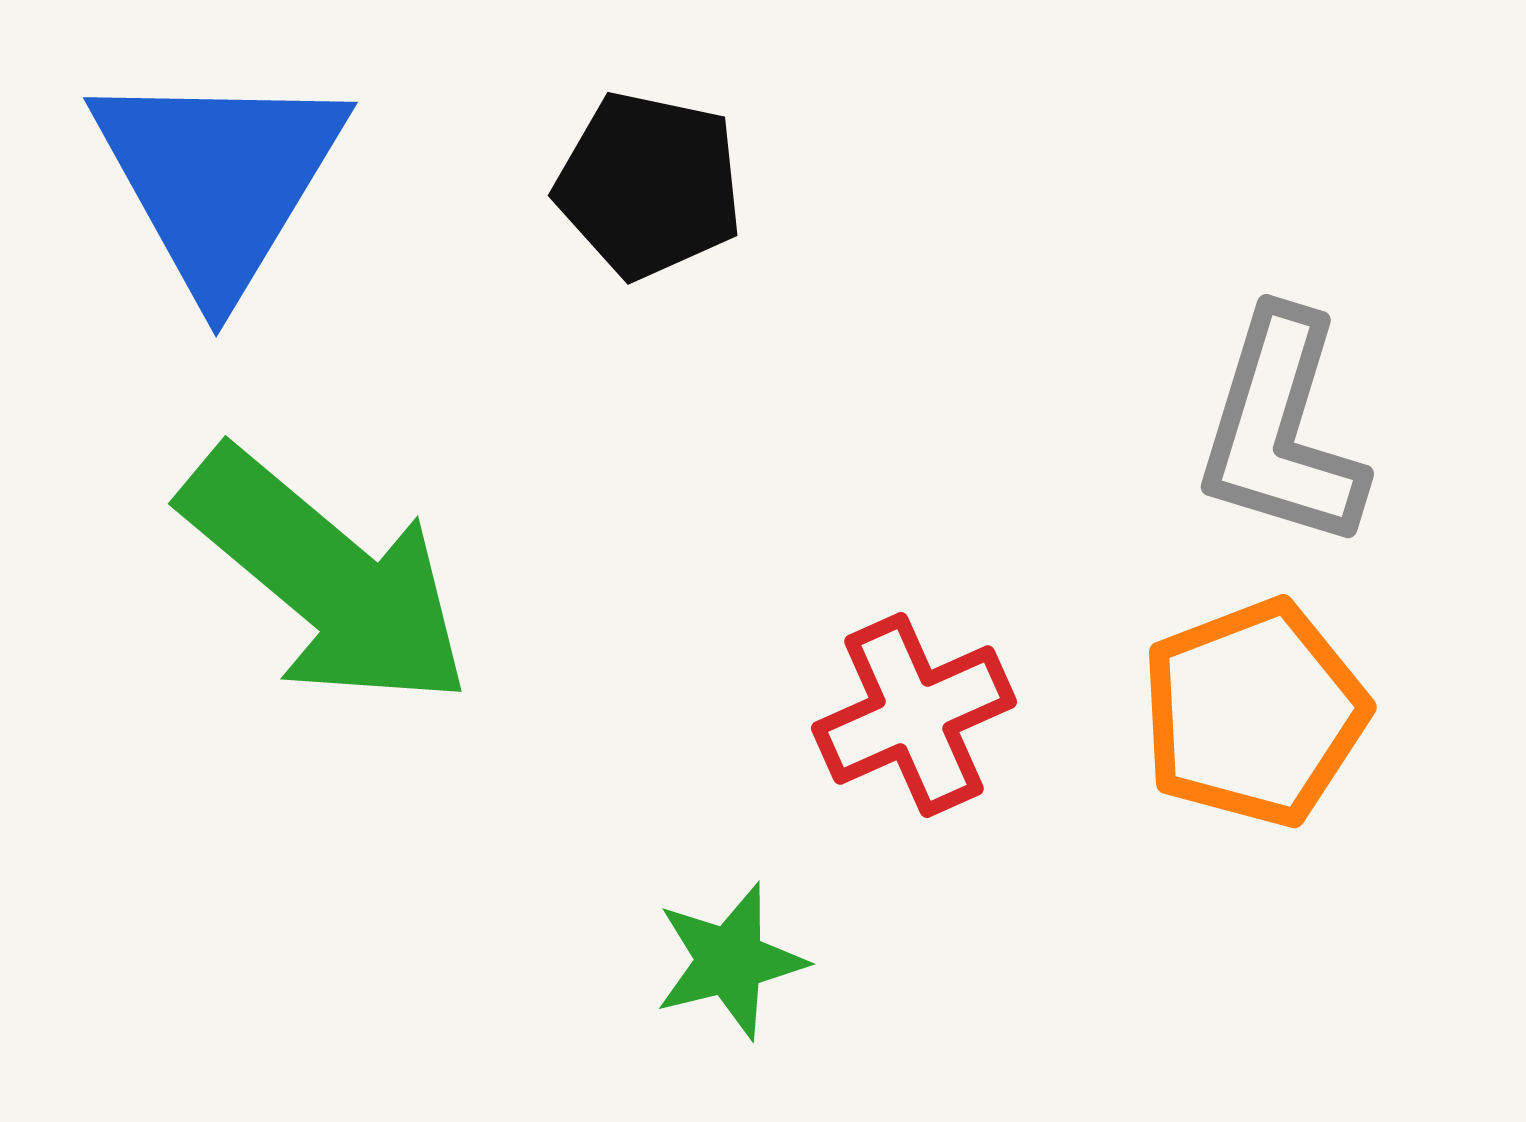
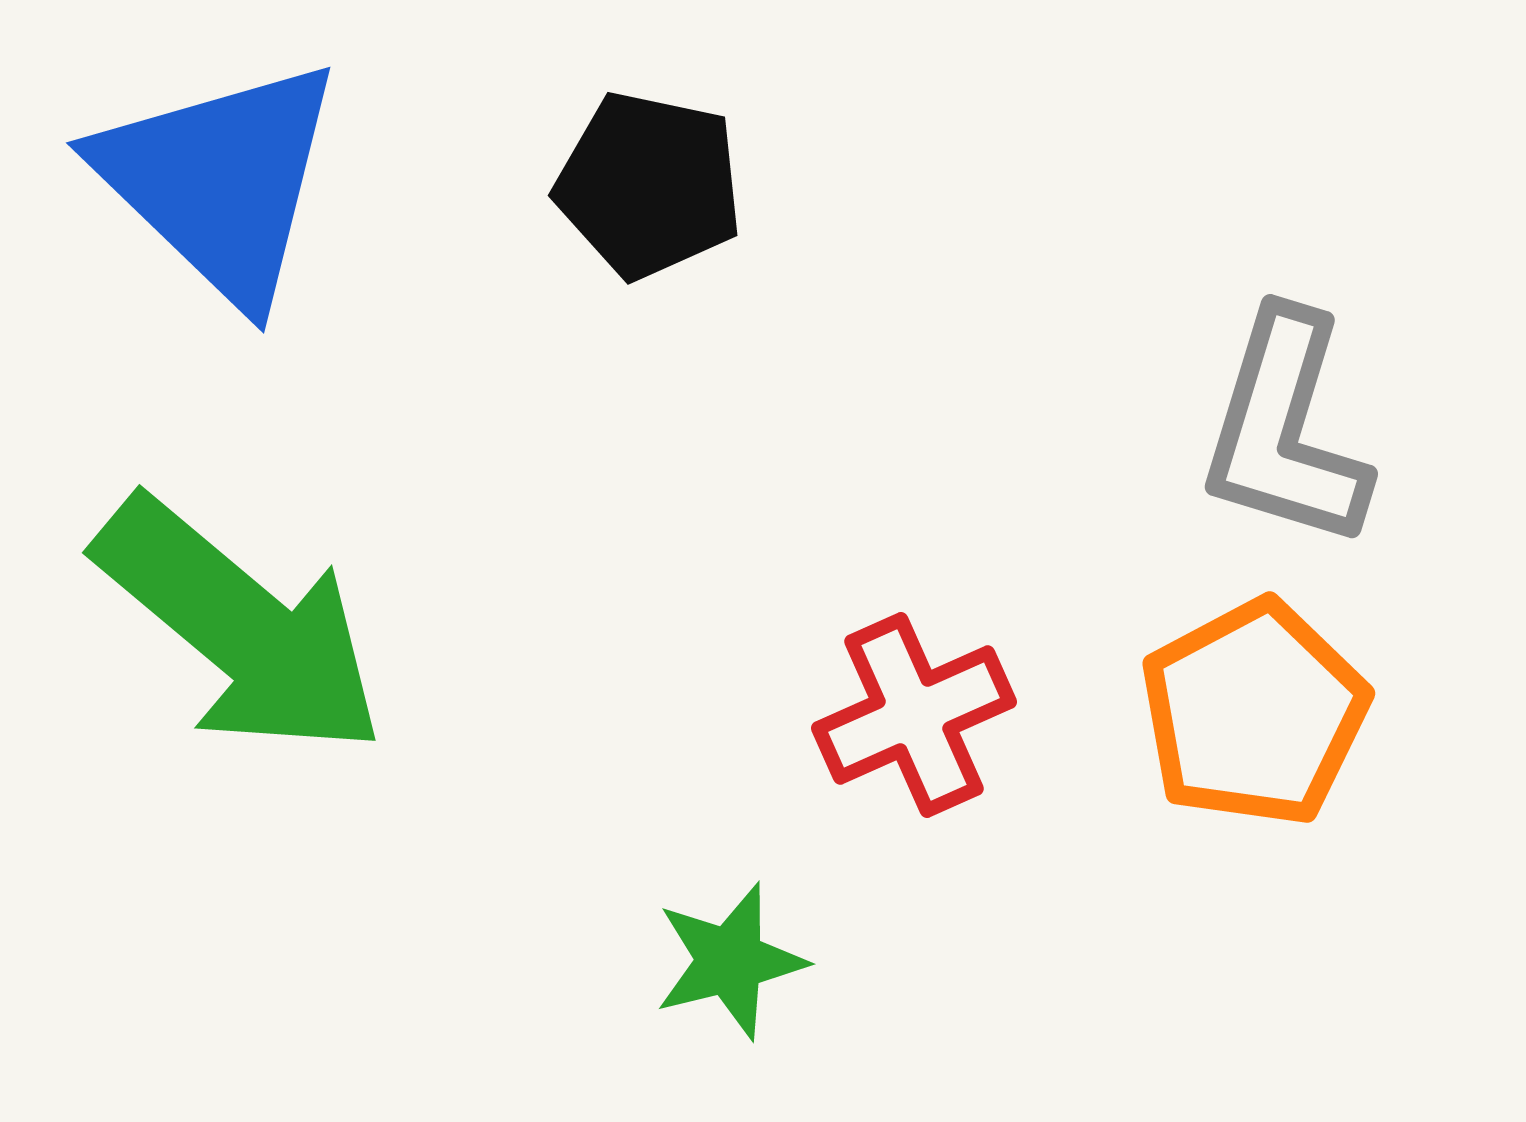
blue triangle: moved 1 px right, 2 px down; rotated 17 degrees counterclockwise
gray L-shape: moved 4 px right
green arrow: moved 86 px left, 49 px down
orange pentagon: rotated 7 degrees counterclockwise
